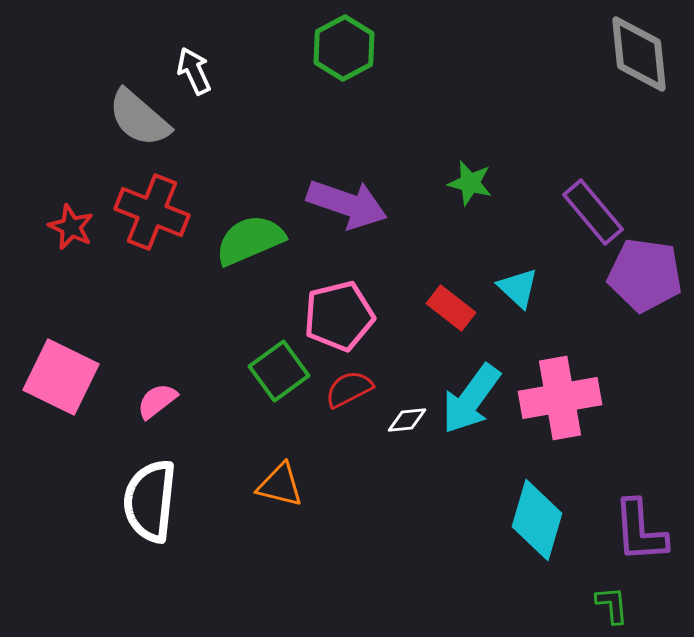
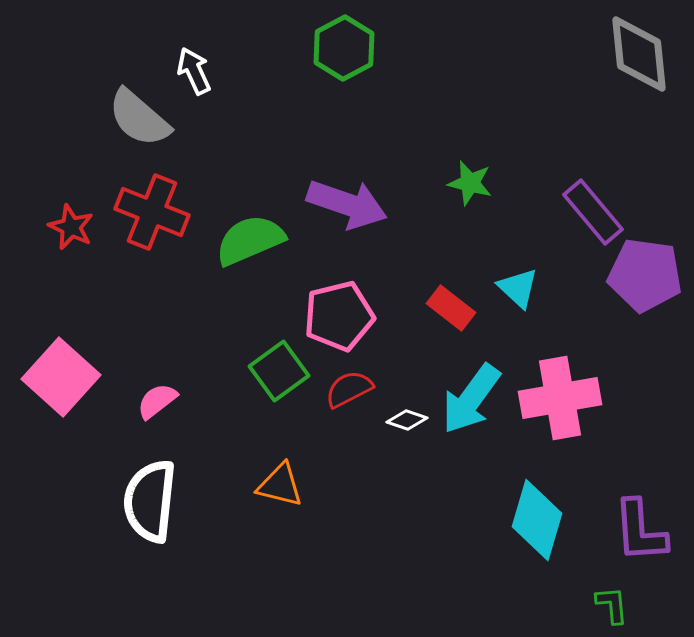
pink square: rotated 16 degrees clockwise
white diamond: rotated 24 degrees clockwise
